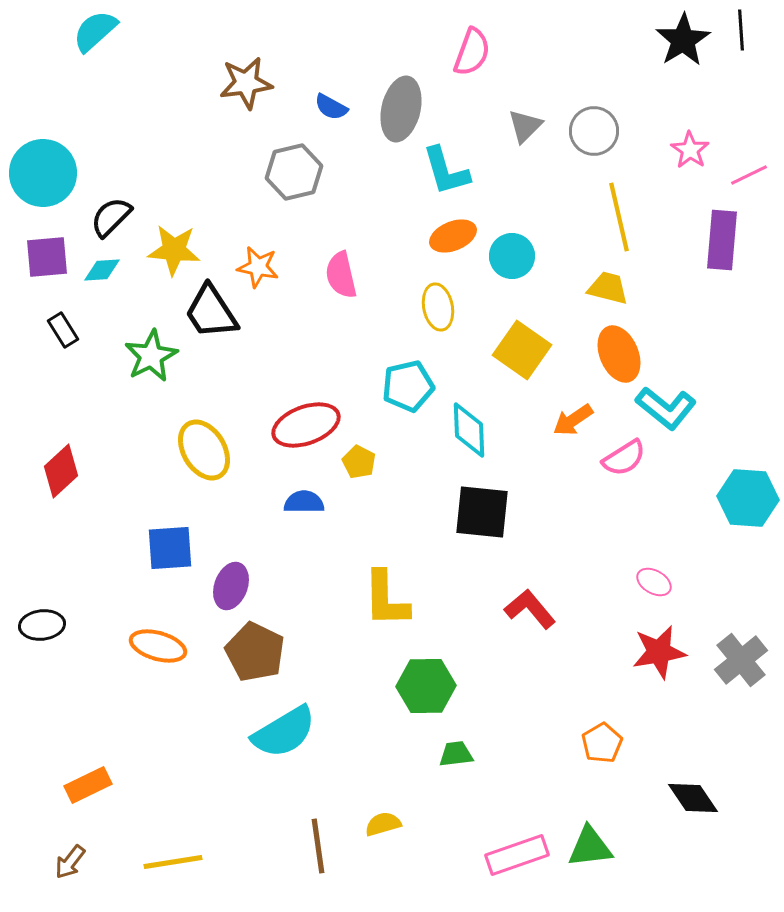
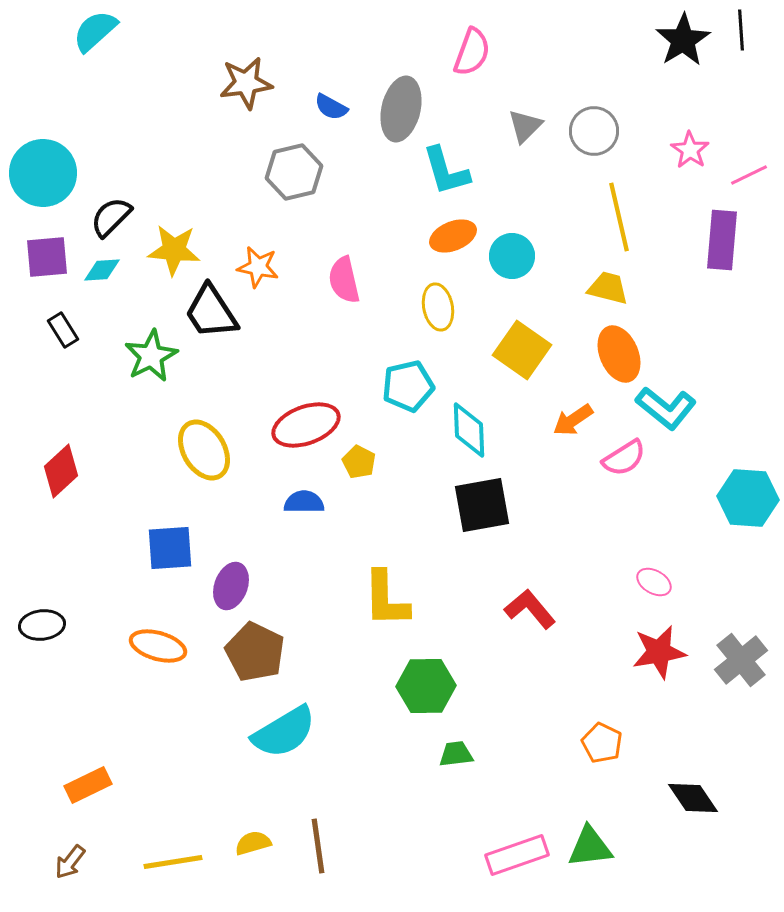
pink semicircle at (341, 275): moved 3 px right, 5 px down
black square at (482, 512): moved 7 px up; rotated 16 degrees counterclockwise
orange pentagon at (602, 743): rotated 15 degrees counterclockwise
yellow semicircle at (383, 824): moved 130 px left, 19 px down
